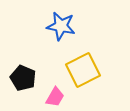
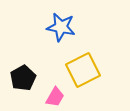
blue star: moved 1 px down
black pentagon: rotated 20 degrees clockwise
